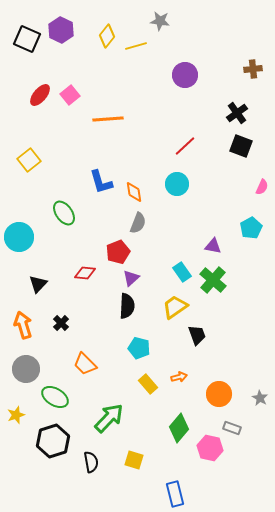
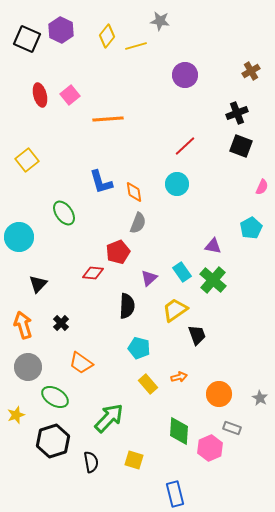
brown cross at (253, 69): moved 2 px left, 2 px down; rotated 24 degrees counterclockwise
red ellipse at (40, 95): rotated 55 degrees counterclockwise
black cross at (237, 113): rotated 15 degrees clockwise
yellow square at (29, 160): moved 2 px left
red diamond at (85, 273): moved 8 px right
purple triangle at (131, 278): moved 18 px right
yellow trapezoid at (175, 307): moved 3 px down
orange trapezoid at (85, 364): moved 4 px left, 1 px up; rotated 10 degrees counterclockwise
gray circle at (26, 369): moved 2 px right, 2 px up
green diamond at (179, 428): moved 3 px down; rotated 36 degrees counterclockwise
pink hexagon at (210, 448): rotated 25 degrees clockwise
